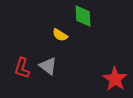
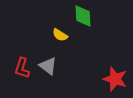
red star: rotated 15 degrees counterclockwise
